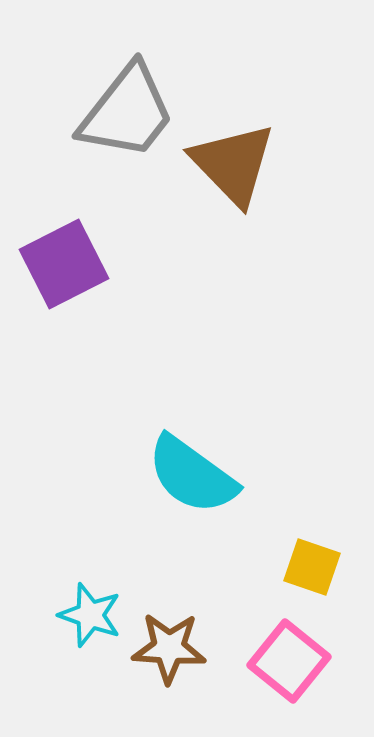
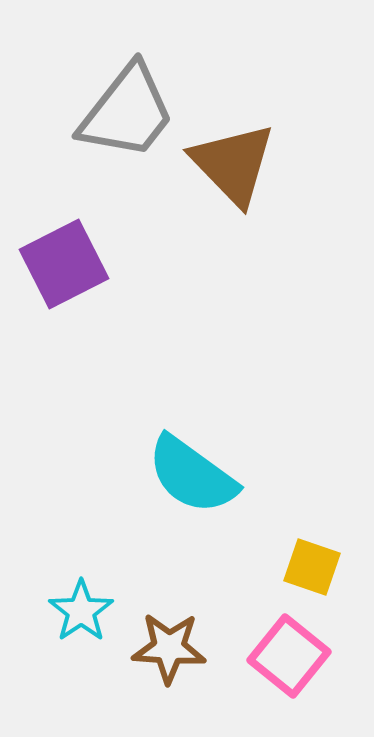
cyan star: moved 9 px left, 4 px up; rotated 18 degrees clockwise
pink square: moved 5 px up
